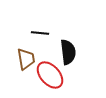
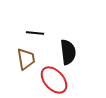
black line: moved 5 px left
red ellipse: moved 4 px right, 5 px down
